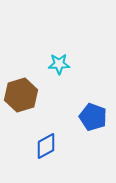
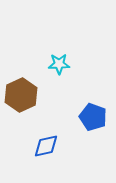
brown hexagon: rotated 8 degrees counterclockwise
blue diamond: rotated 16 degrees clockwise
